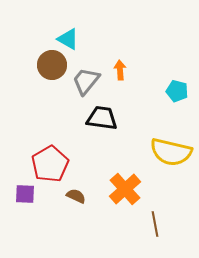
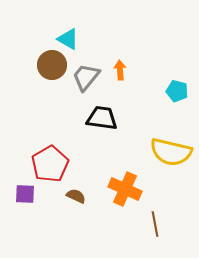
gray trapezoid: moved 4 px up
orange cross: rotated 24 degrees counterclockwise
